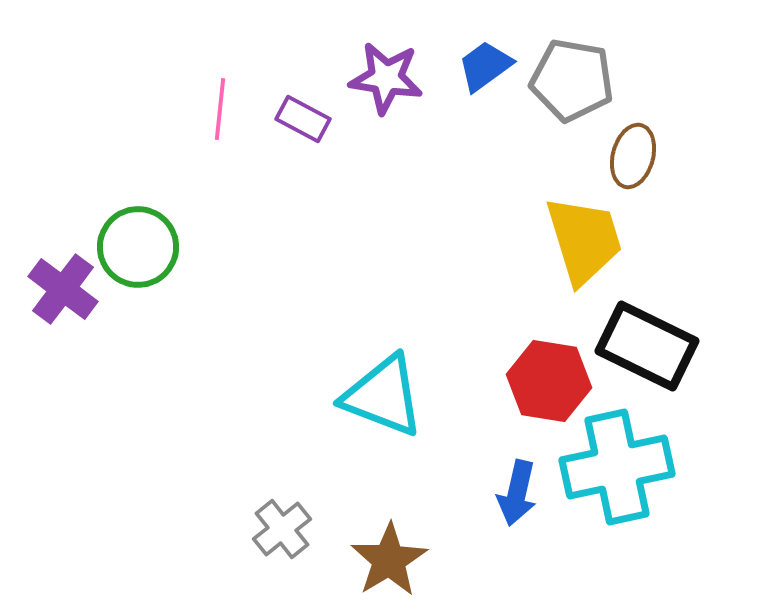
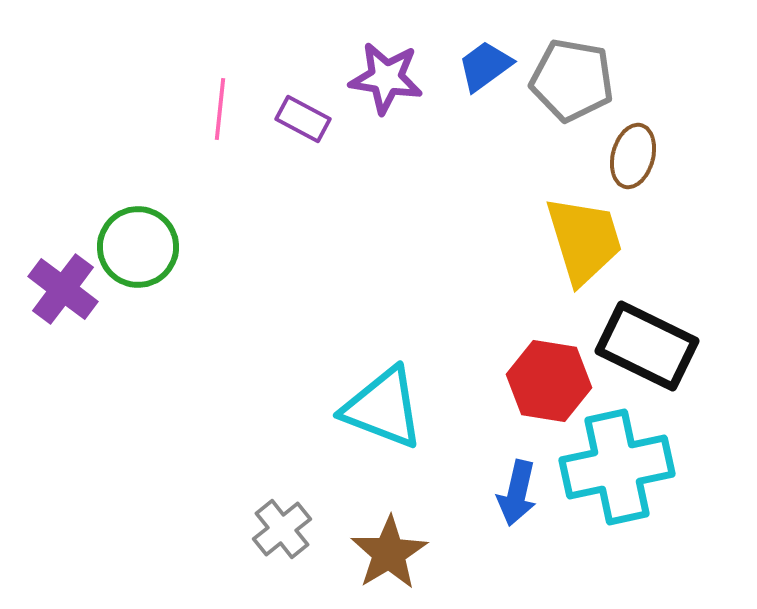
cyan triangle: moved 12 px down
brown star: moved 7 px up
